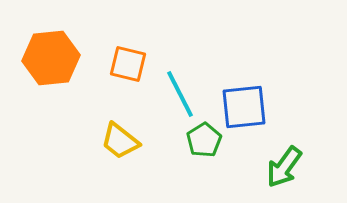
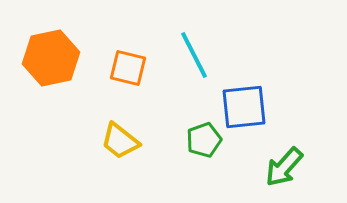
orange hexagon: rotated 6 degrees counterclockwise
orange square: moved 4 px down
cyan line: moved 14 px right, 39 px up
green pentagon: rotated 12 degrees clockwise
green arrow: rotated 6 degrees clockwise
